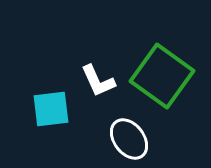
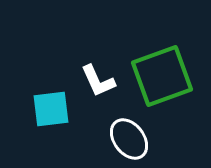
green square: rotated 34 degrees clockwise
